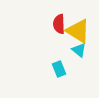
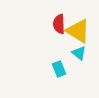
cyan triangle: moved 3 px down
